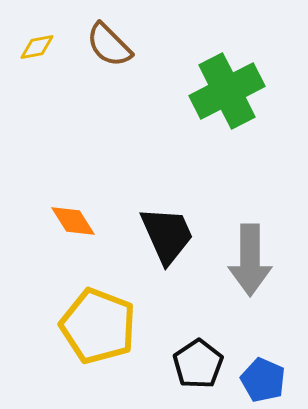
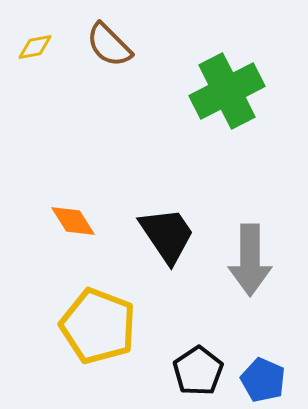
yellow diamond: moved 2 px left
black trapezoid: rotated 10 degrees counterclockwise
black pentagon: moved 7 px down
